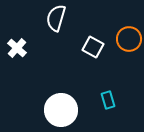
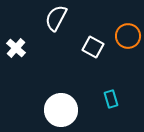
white semicircle: rotated 12 degrees clockwise
orange circle: moved 1 px left, 3 px up
white cross: moved 1 px left
cyan rectangle: moved 3 px right, 1 px up
